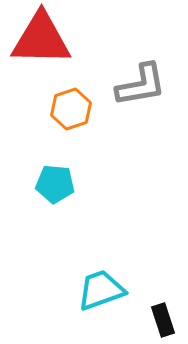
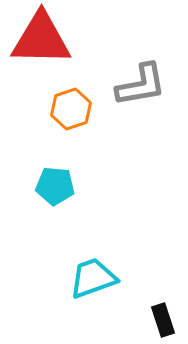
cyan pentagon: moved 2 px down
cyan trapezoid: moved 8 px left, 12 px up
